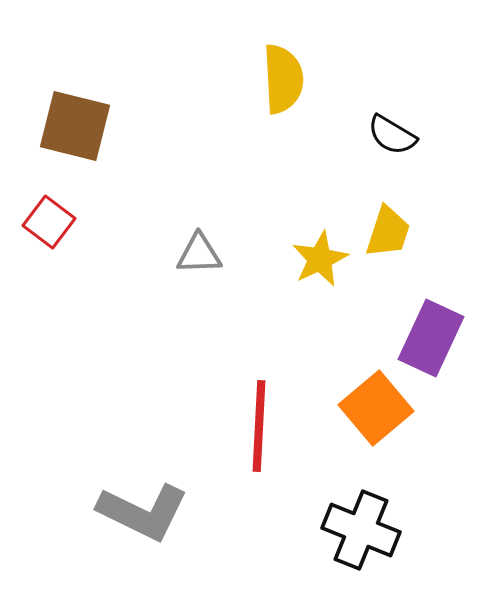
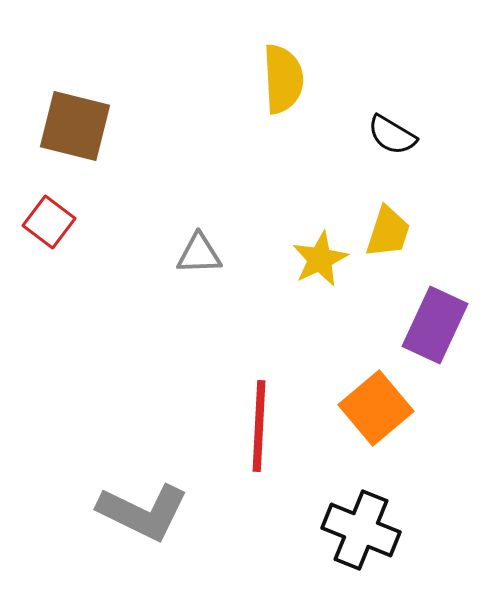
purple rectangle: moved 4 px right, 13 px up
